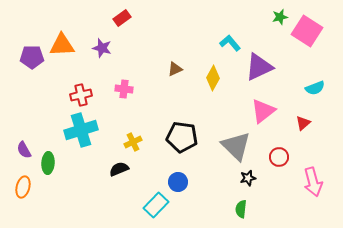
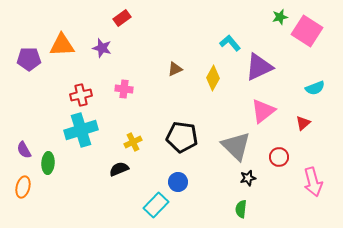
purple pentagon: moved 3 px left, 2 px down
